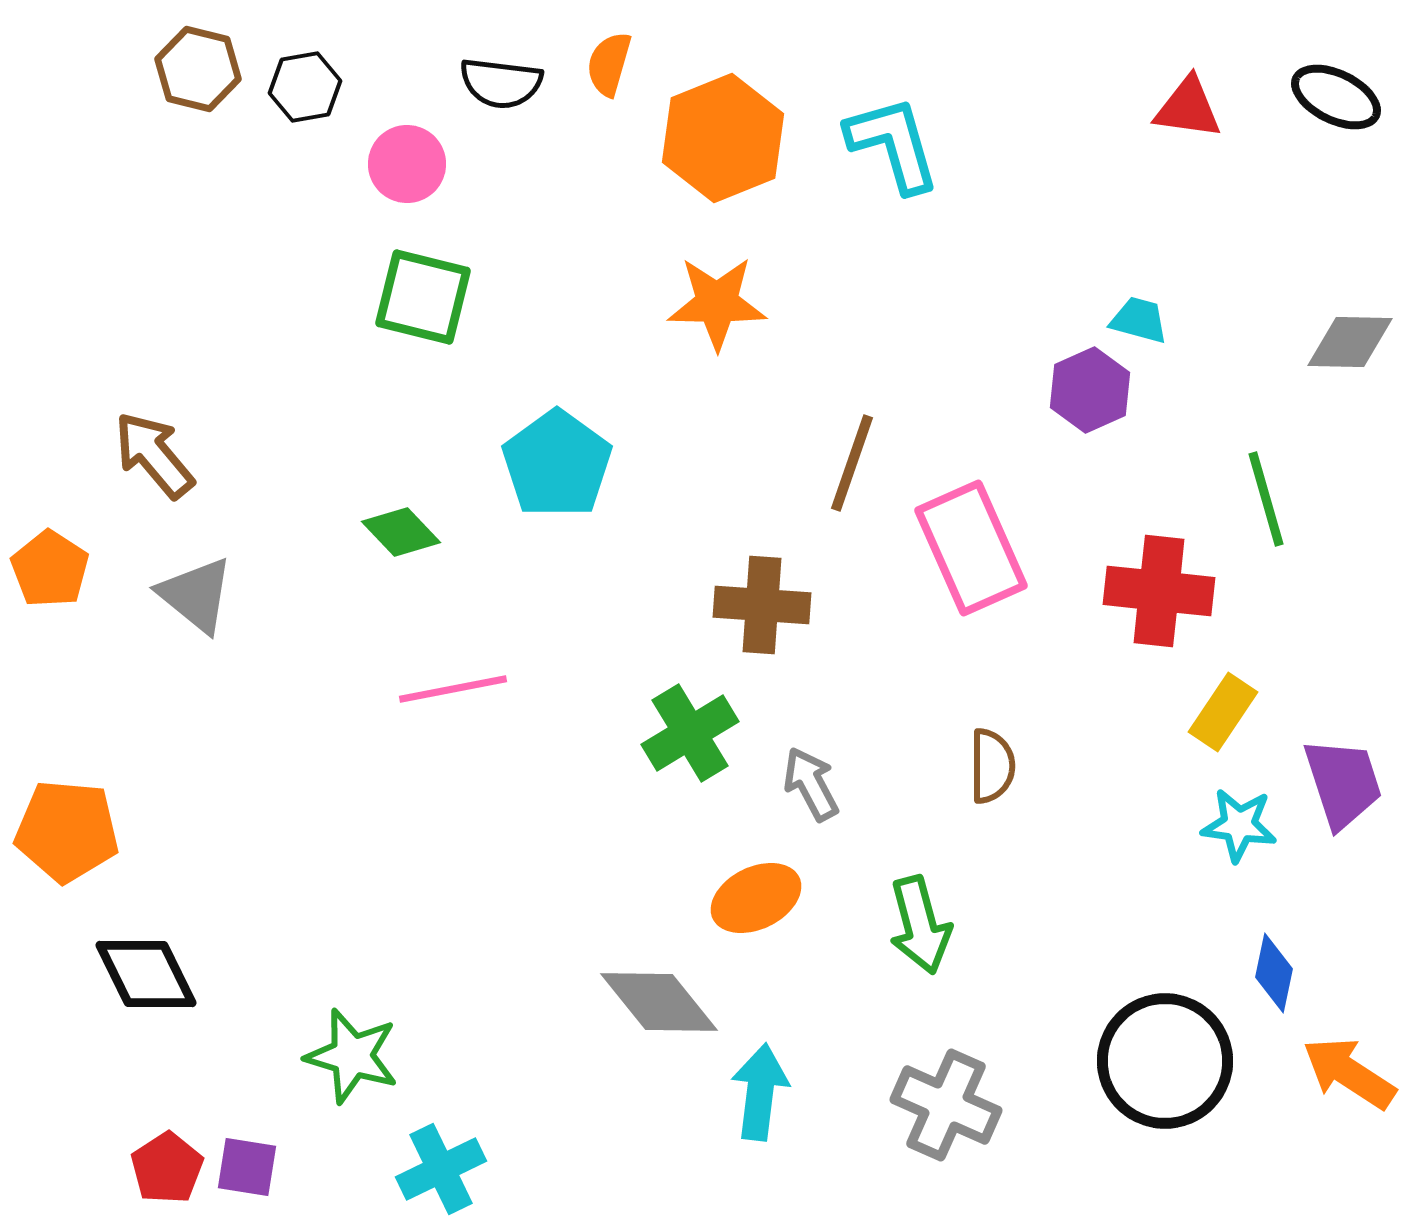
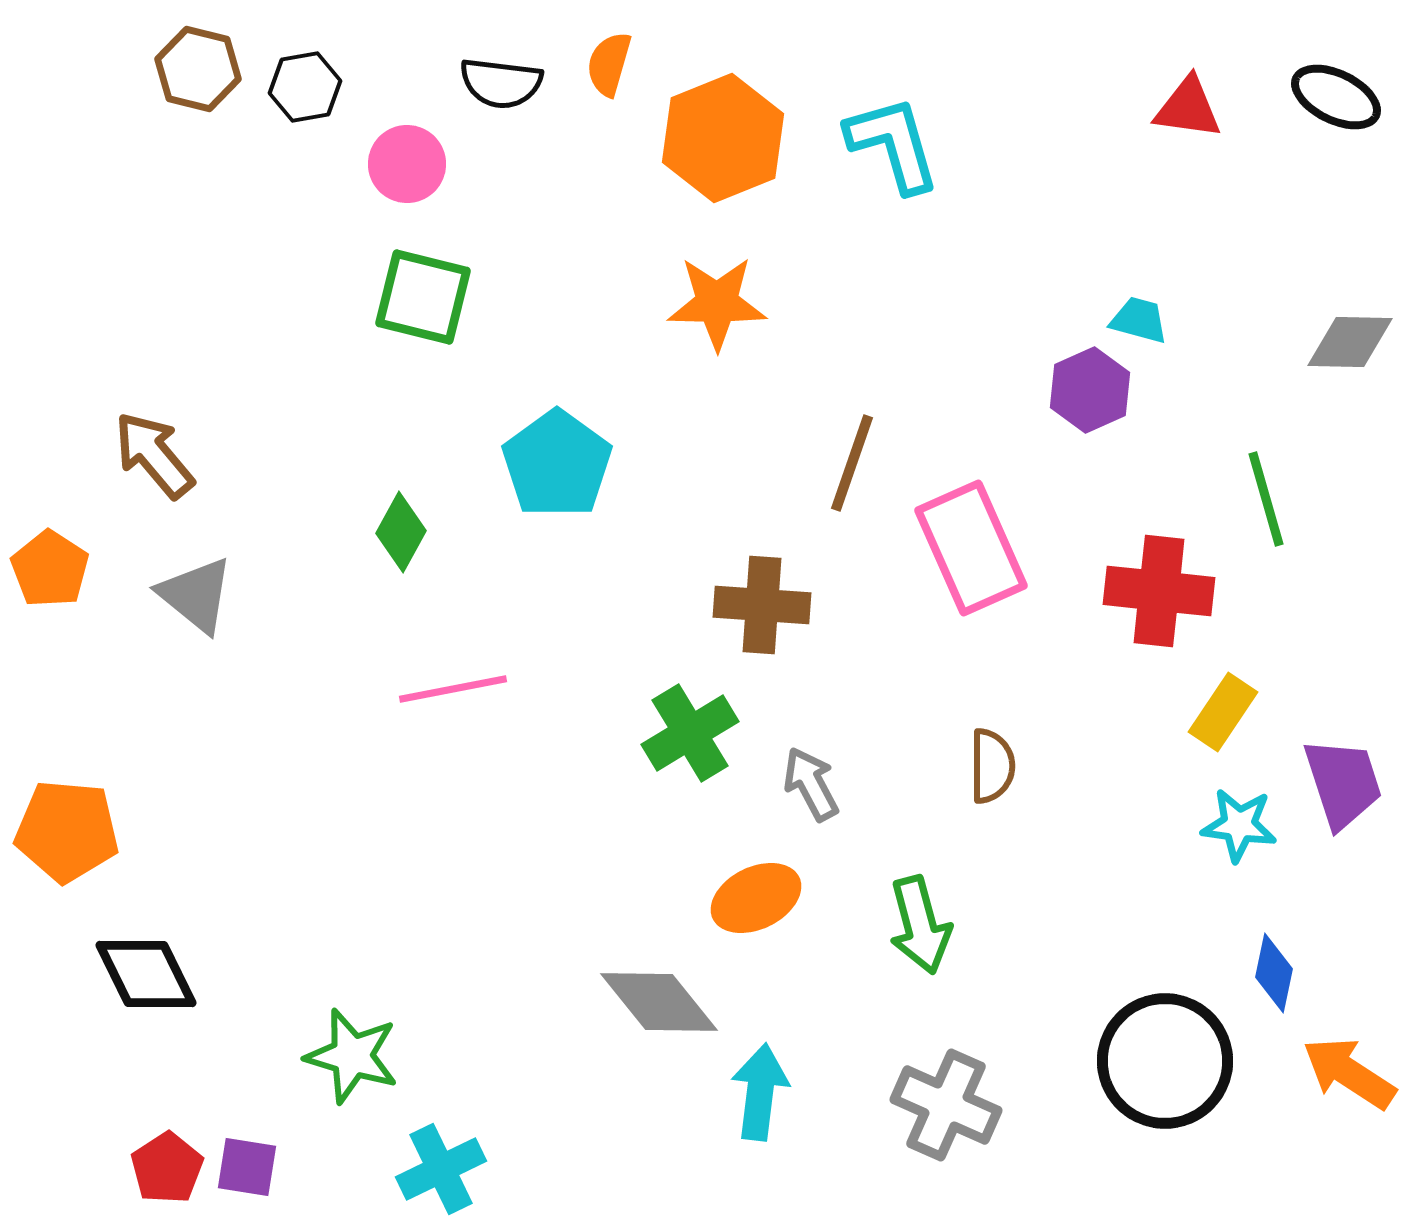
green diamond at (401, 532): rotated 72 degrees clockwise
